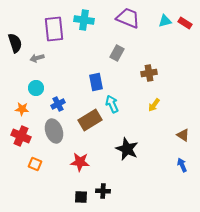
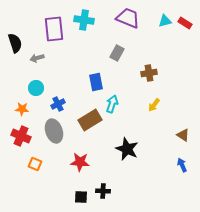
cyan arrow: rotated 42 degrees clockwise
